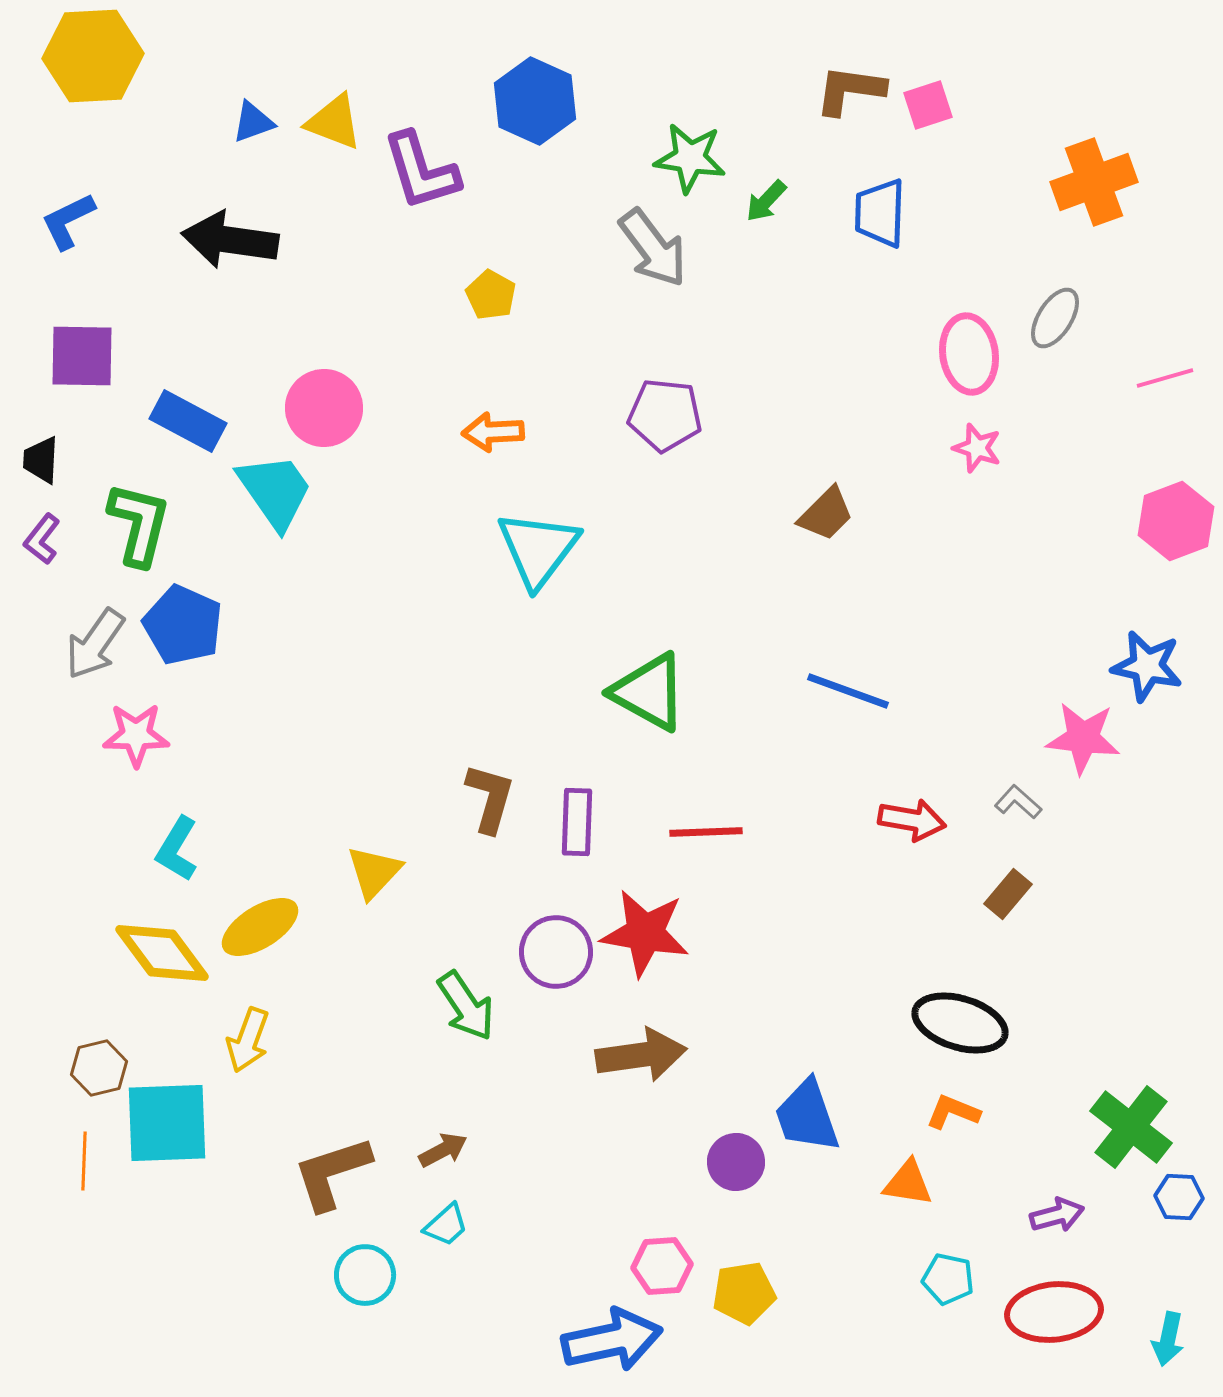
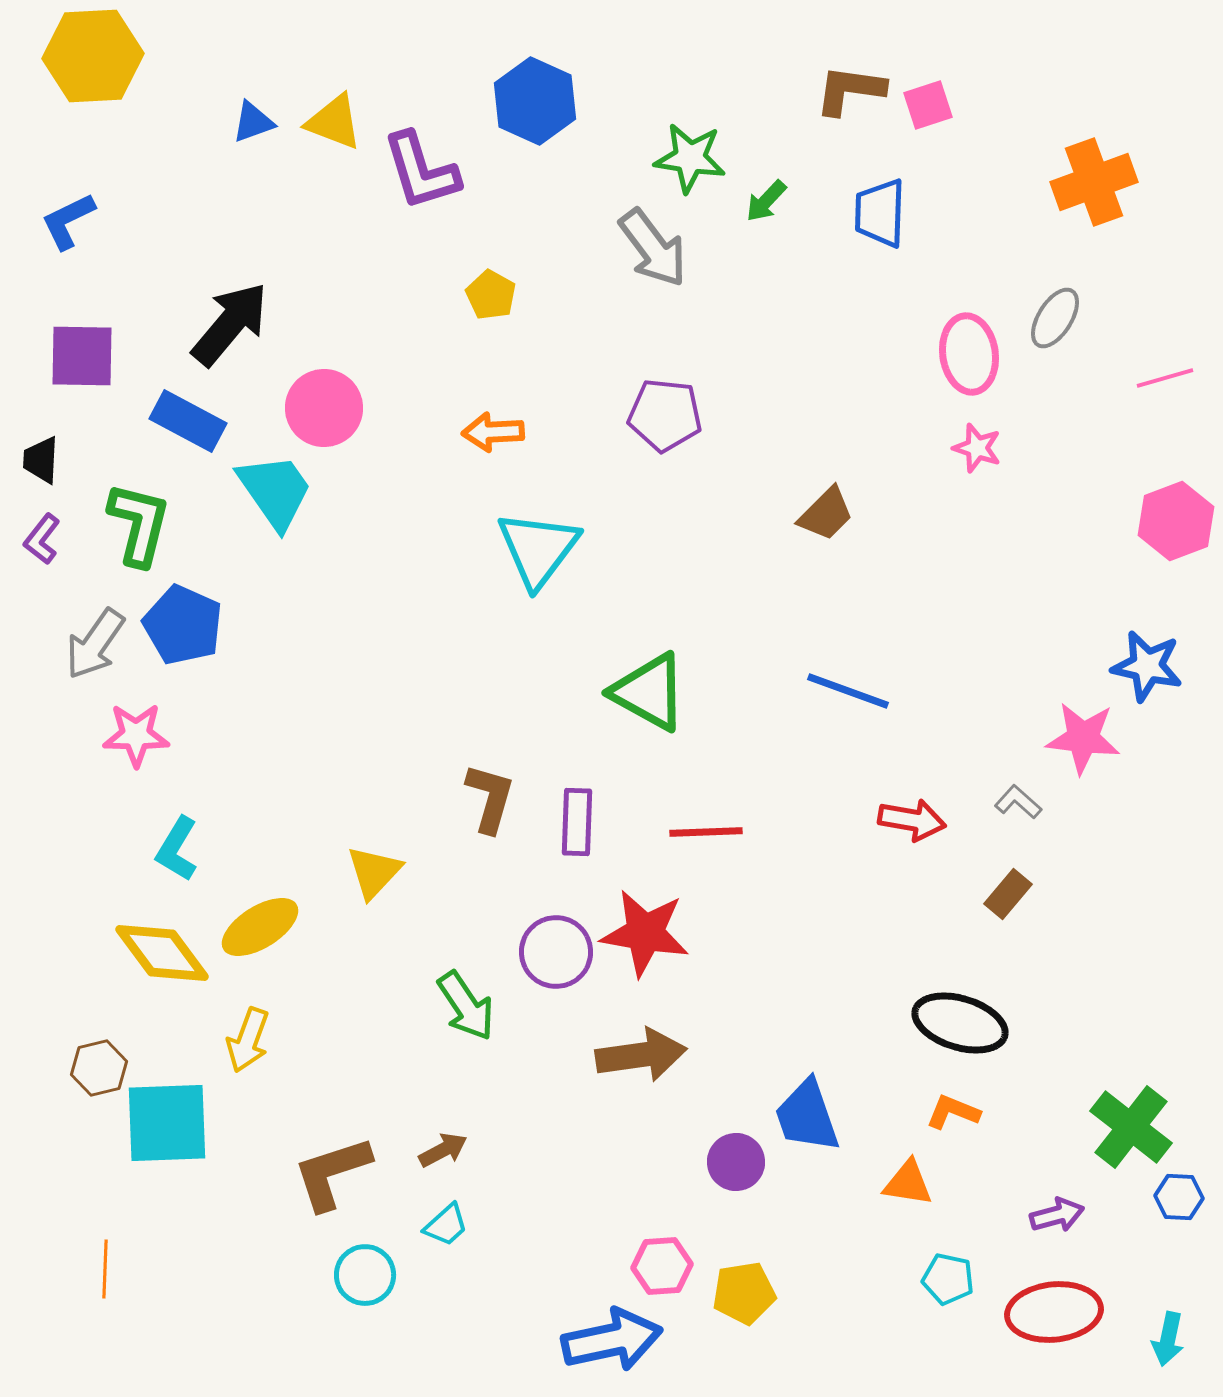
black arrow at (230, 240): moved 84 px down; rotated 122 degrees clockwise
orange line at (84, 1161): moved 21 px right, 108 px down
